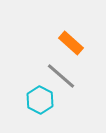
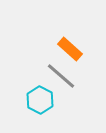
orange rectangle: moved 1 px left, 6 px down
